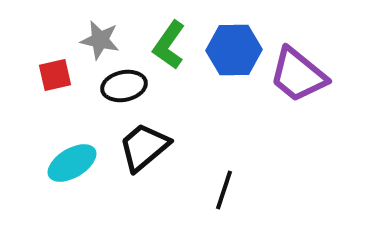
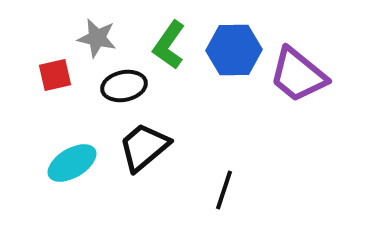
gray star: moved 3 px left, 2 px up
